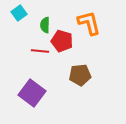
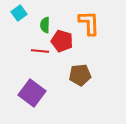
orange L-shape: rotated 12 degrees clockwise
